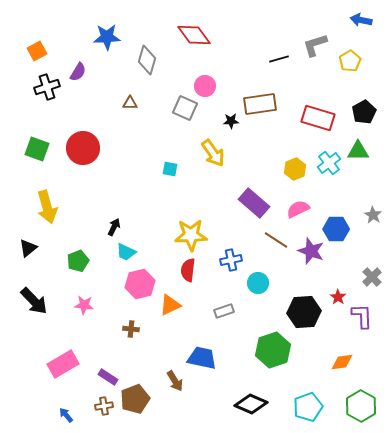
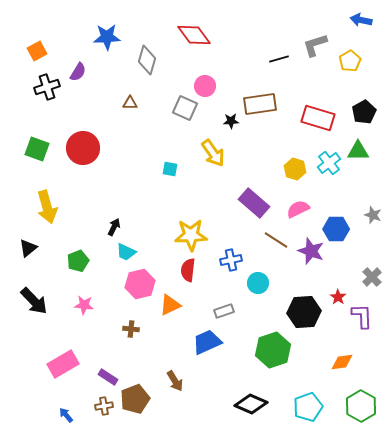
yellow hexagon at (295, 169): rotated 20 degrees counterclockwise
gray star at (373, 215): rotated 12 degrees counterclockwise
blue trapezoid at (202, 358): moved 5 px right, 16 px up; rotated 36 degrees counterclockwise
